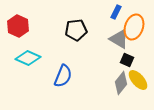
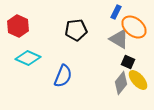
orange ellipse: rotated 70 degrees counterclockwise
black square: moved 1 px right, 2 px down
